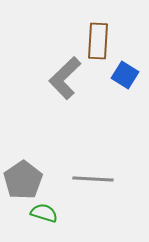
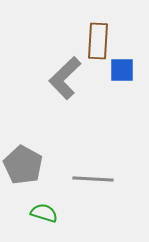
blue square: moved 3 px left, 5 px up; rotated 32 degrees counterclockwise
gray pentagon: moved 15 px up; rotated 9 degrees counterclockwise
